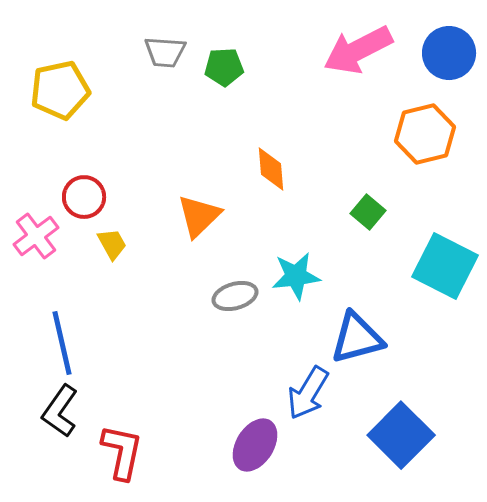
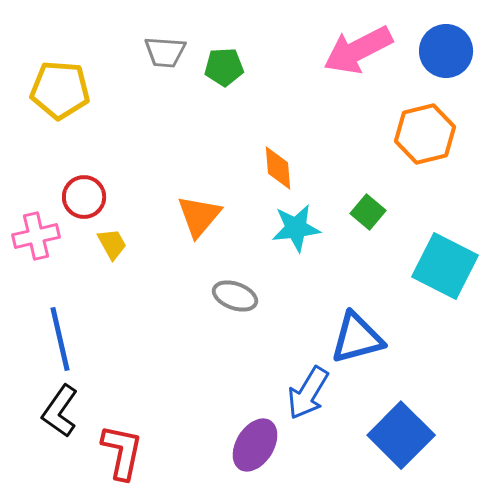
blue circle: moved 3 px left, 2 px up
yellow pentagon: rotated 16 degrees clockwise
orange diamond: moved 7 px right, 1 px up
orange triangle: rotated 6 degrees counterclockwise
pink cross: rotated 24 degrees clockwise
cyan star: moved 48 px up
gray ellipse: rotated 36 degrees clockwise
blue line: moved 2 px left, 4 px up
